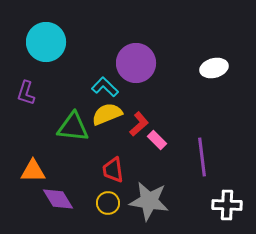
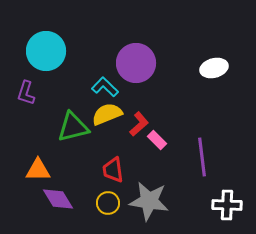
cyan circle: moved 9 px down
green triangle: rotated 20 degrees counterclockwise
orange triangle: moved 5 px right, 1 px up
